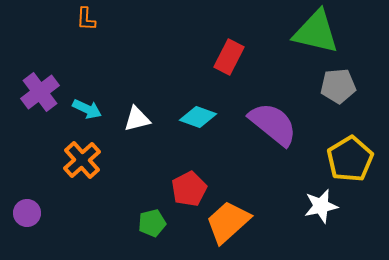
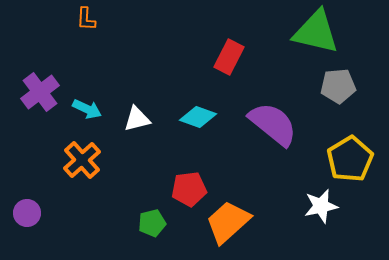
red pentagon: rotated 20 degrees clockwise
